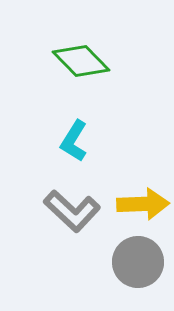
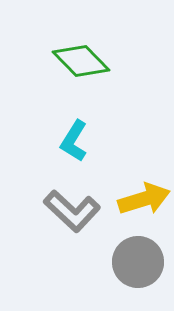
yellow arrow: moved 1 px right, 5 px up; rotated 15 degrees counterclockwise
